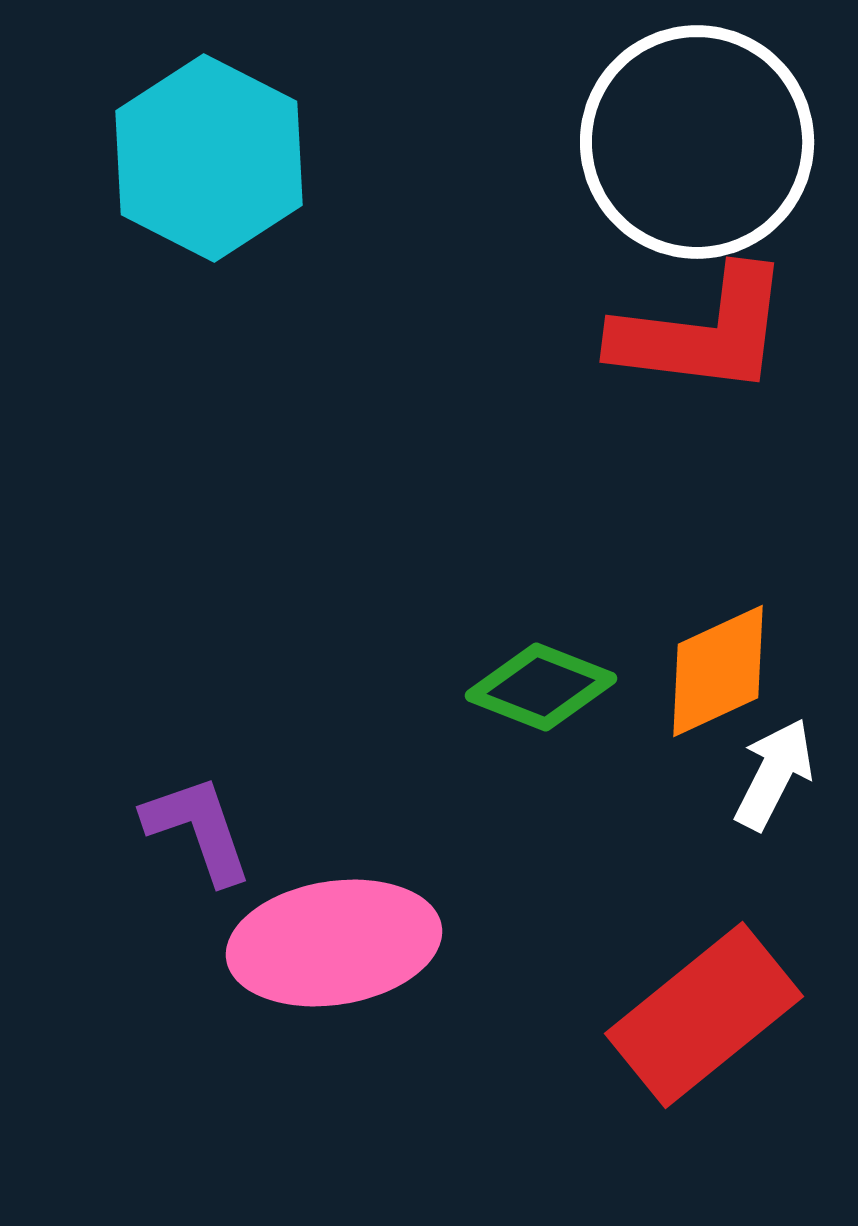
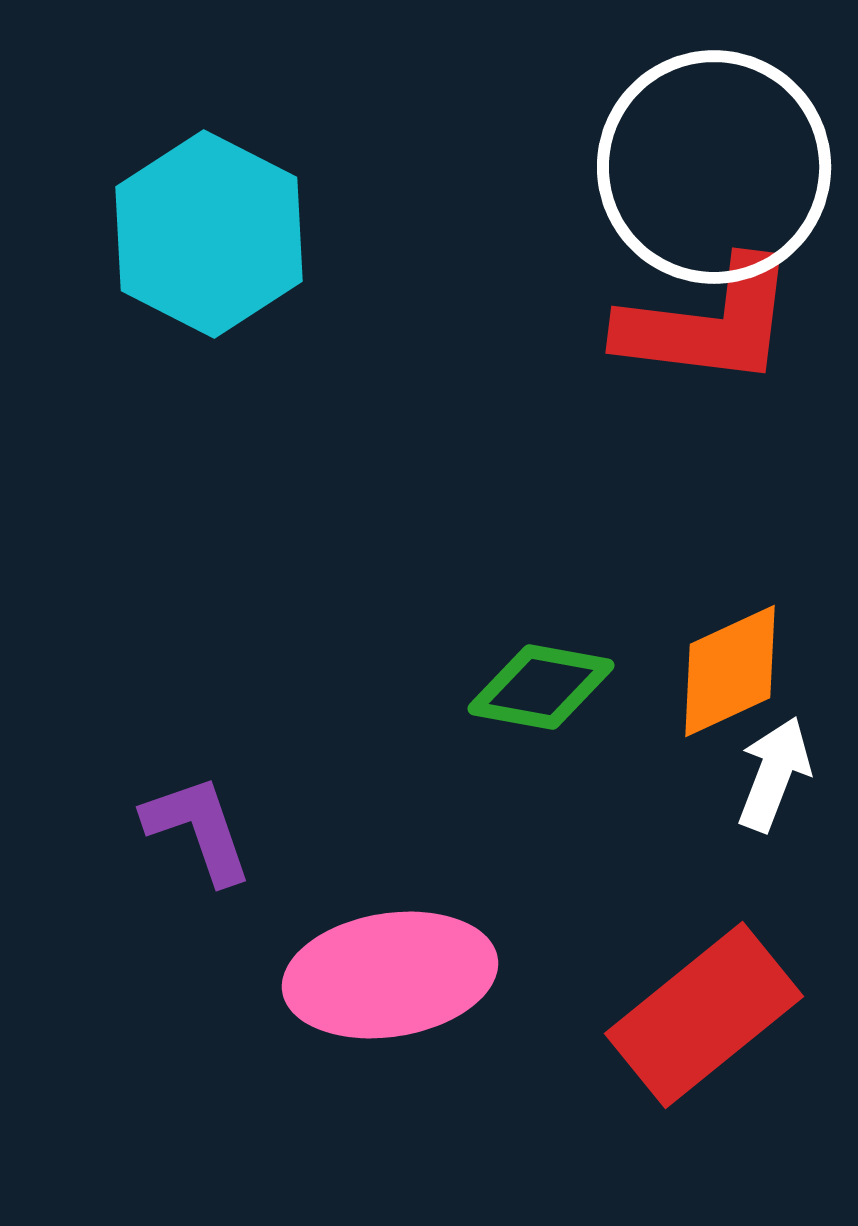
white circle: moved 17 px right, 25 px down
cyan hexagon: moved 76 px down
red L-shape: moved 6 px right, 9 px up
orange diamond: moved 12 px right
green diamond: rotated 11 degrees counterclockwise
white arrow: rotated 6 degrees counterclockwise
pink ellipse: moved 56 px right, 32 px down
